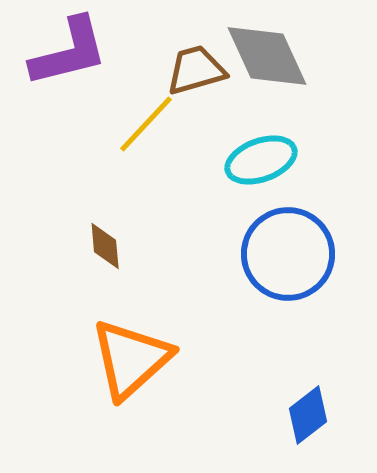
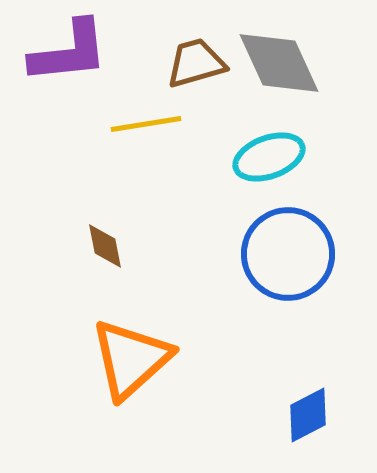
purple L-shape: rotated 8 degrees clockwise
gray diamond: moved 12 px right, 7 px down
brown trapezoid: moved 7 px up
yellow line: rotated 38 degrees clockwise
cyan ellipse: moved 8 px right, 3 px up
brown diamond: rotated 6 degrees counterclockwise
blue diamond: rotated 10 degrees clockwise
